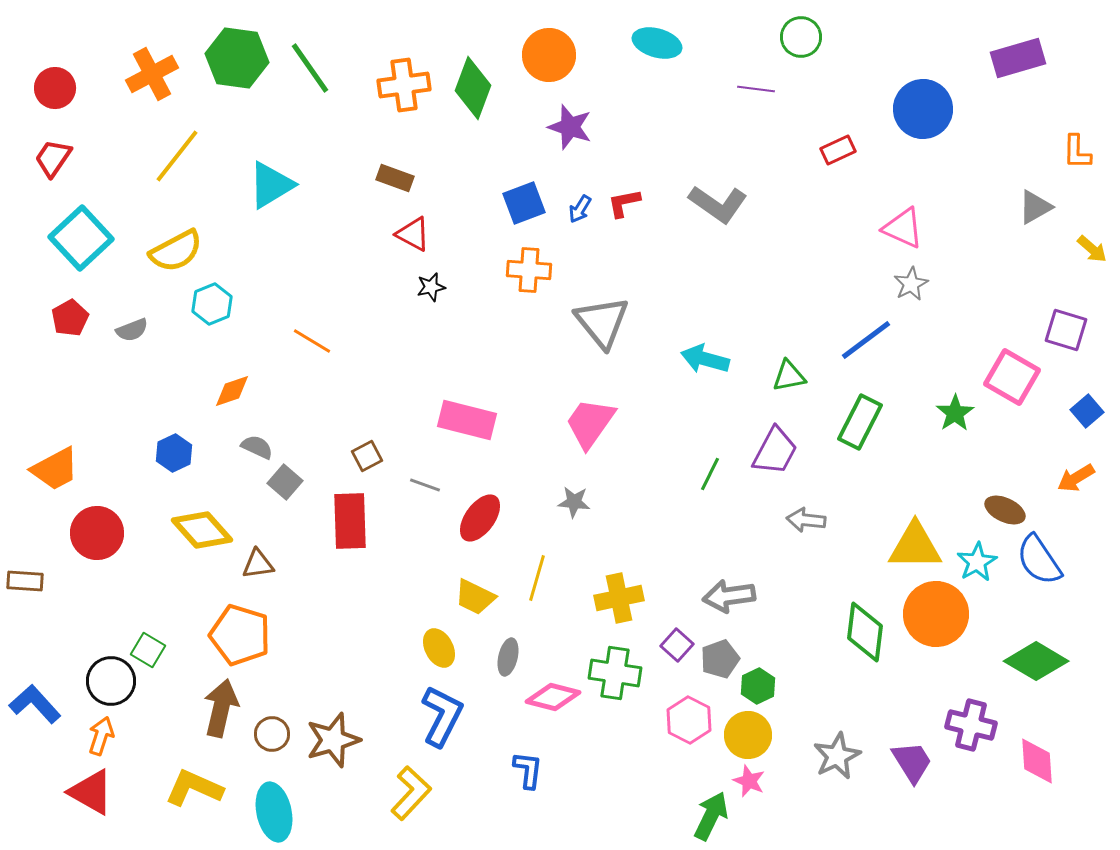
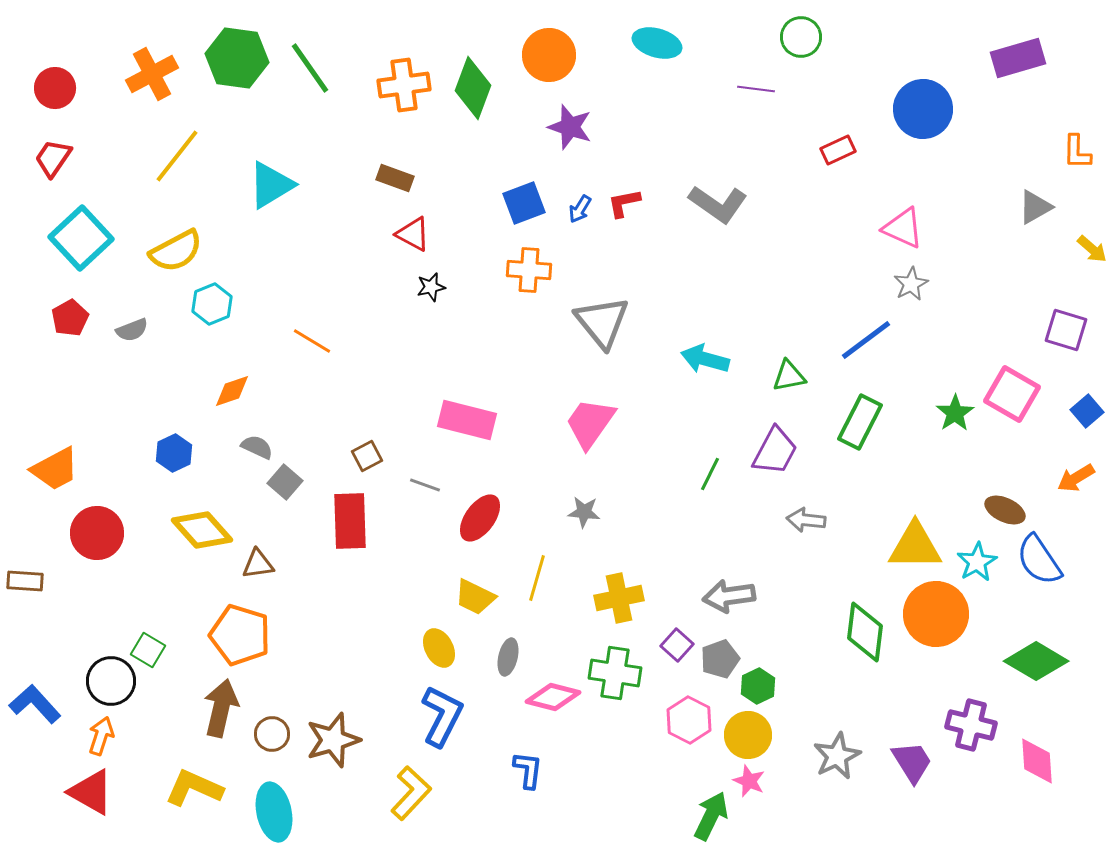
pink square at (1012, 377): moved 17 px down
gray star at (574, 502): moved 10 px right, 10 px down
